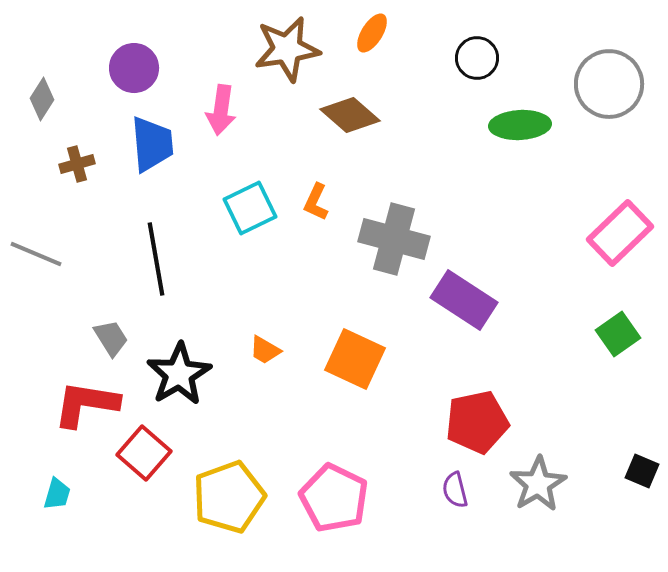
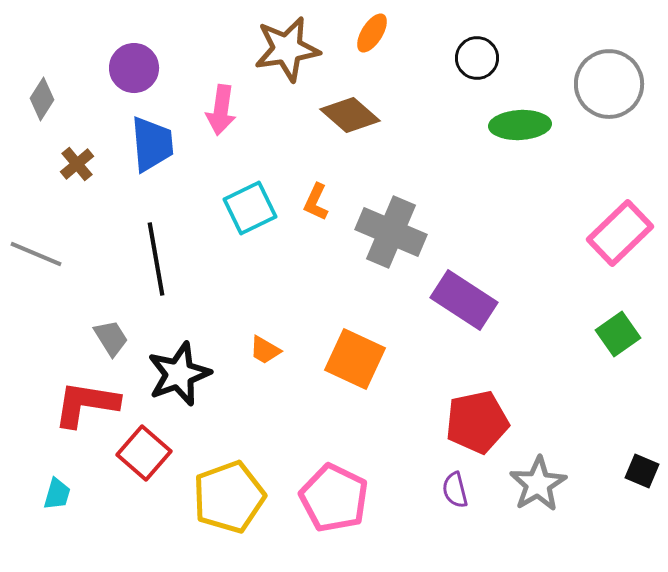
brown cross: rotated 24 degrees counterclockwise
gray cross: moved 3 px left, 7 px up; rotated 8 degrees clockwise
black star: rotated 10 degrees clockwise
